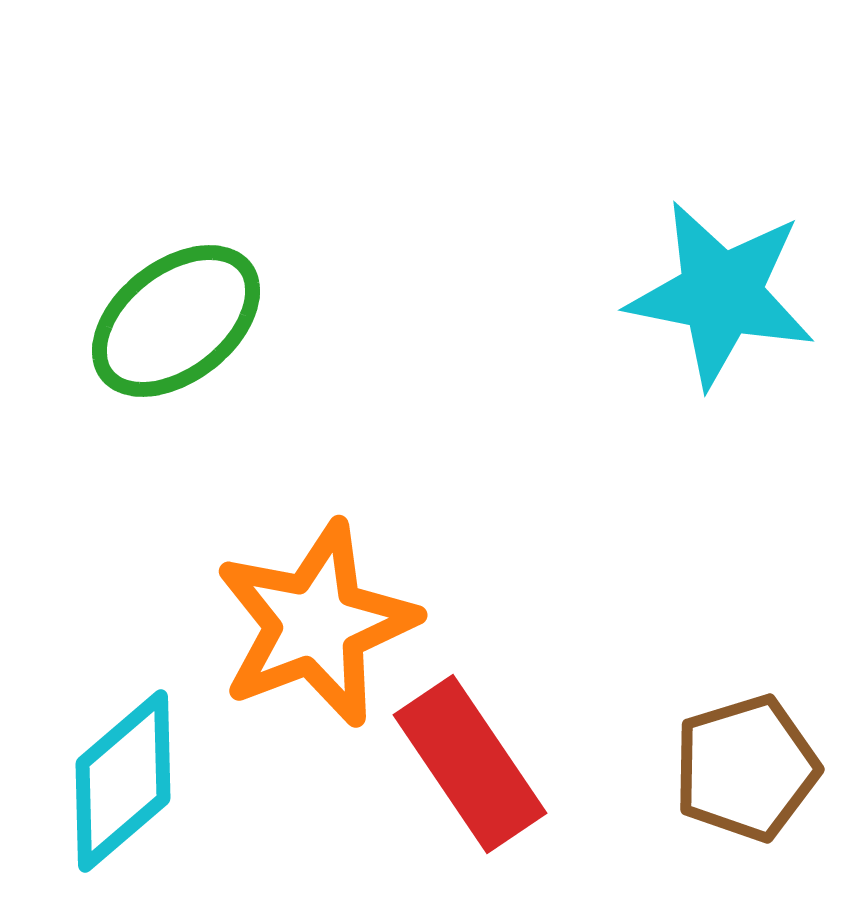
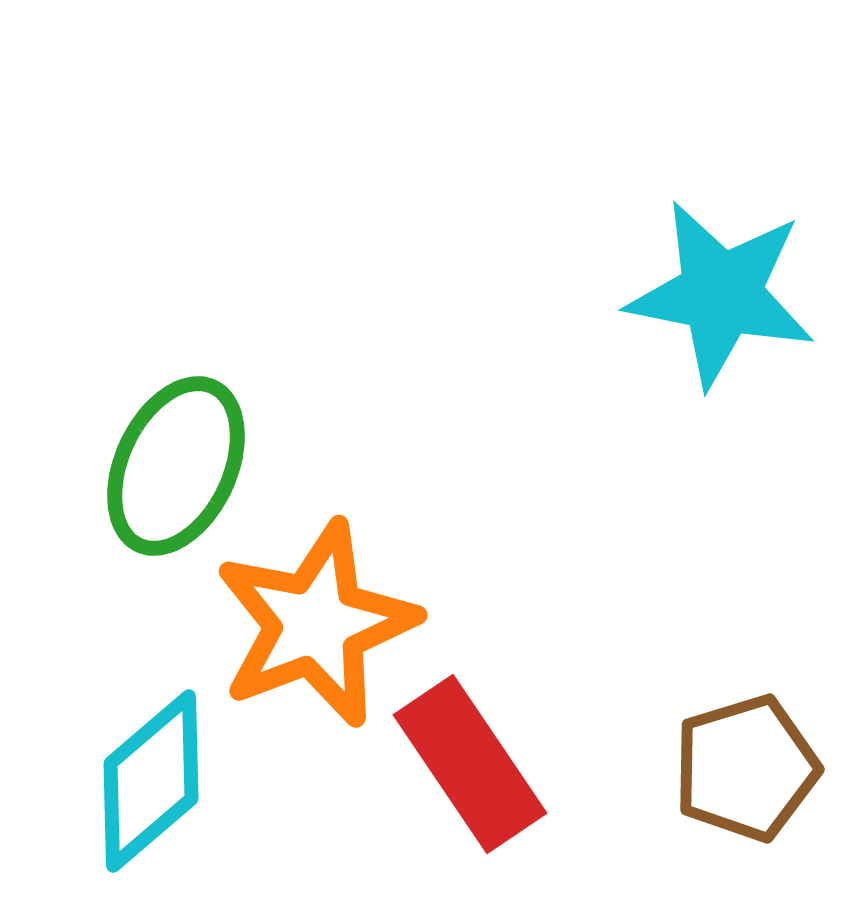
green ellipse: moved 145 px down; rotated 27 degrees counterclockwise
cyan diamond: moved 28 px right
